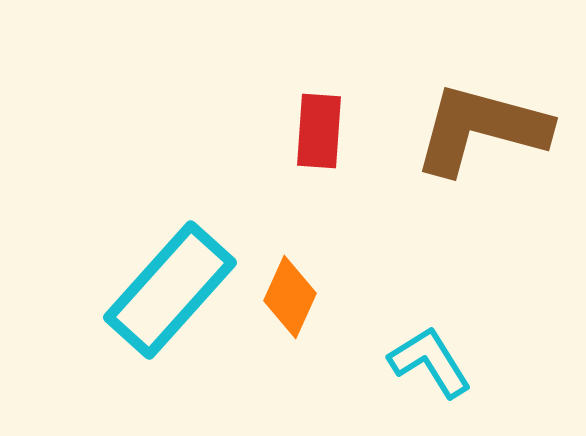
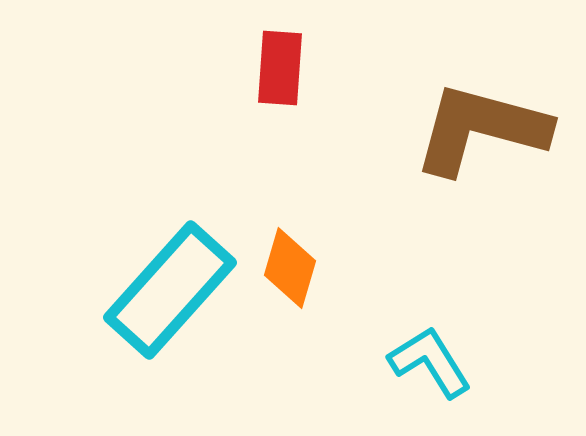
red rectangle: moved 39 px left, 63 px up
orange diamond: moved 29 px up; rotated 8 degrees counterclockwise
